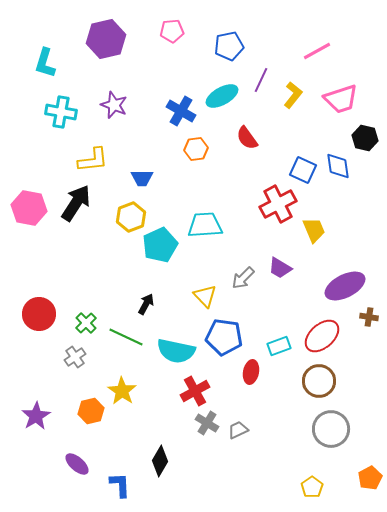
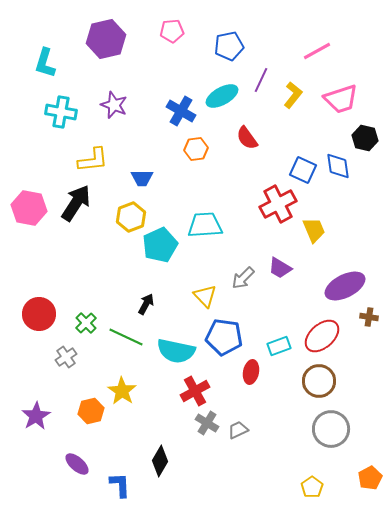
gray cross at (75, 357): moved 9 px left
